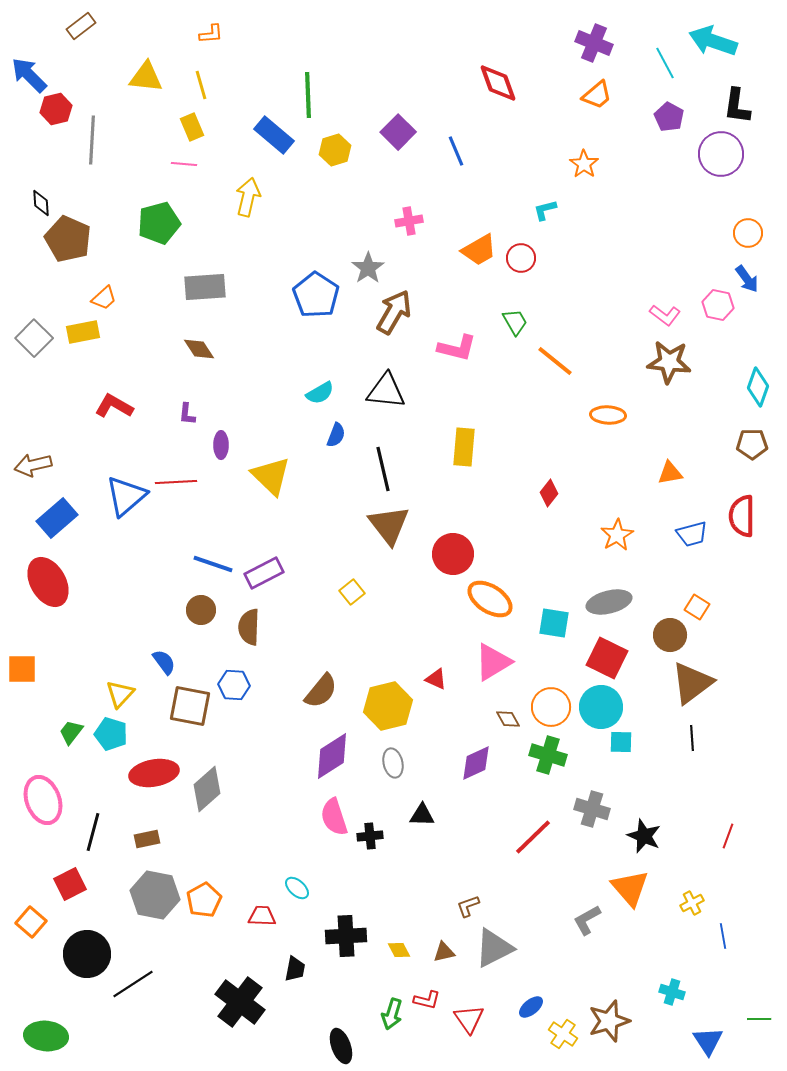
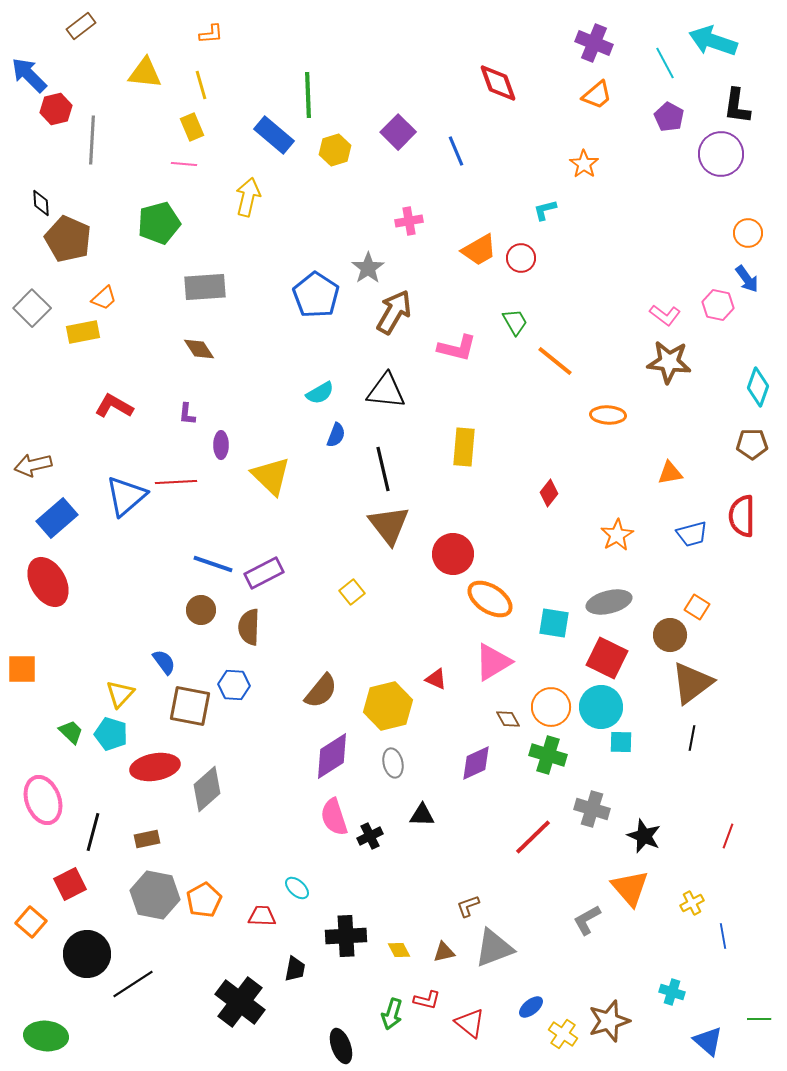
yellow triangle at (146, 77): moved 1 px left, 4 px up
gray square at (34, 338): moved 2 px left, 30 px up
green trapezoid at (71, 732): rotated 96 degrees clockwise
black line at (692, 738): rotated 15 degrees clockwise
red ellipse at (154, 773): moved 1 px right, 6 px up
black cross at (370, 836): rotated 20 degrees counterclockwise
gray triangle at (494, 948): rotated 6 degrees clockwise
red triangle at (469, 1019): moved 1 px right, 4 px down; rotated 16 degrees counterclockwise
blue triangle at (708, 1041): rotated 16 degrees counterclockwise
